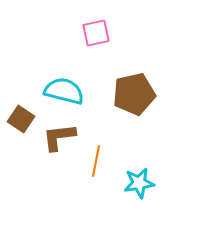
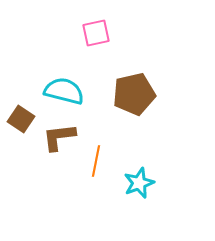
cyan star: rotated 12 degrees counterclockwise
